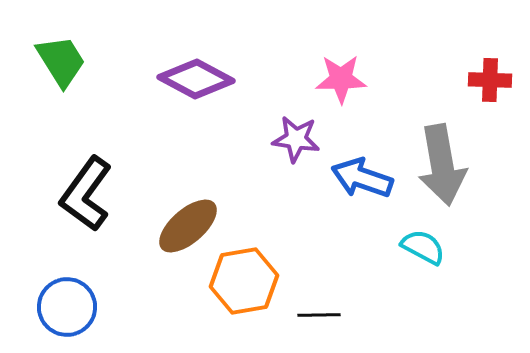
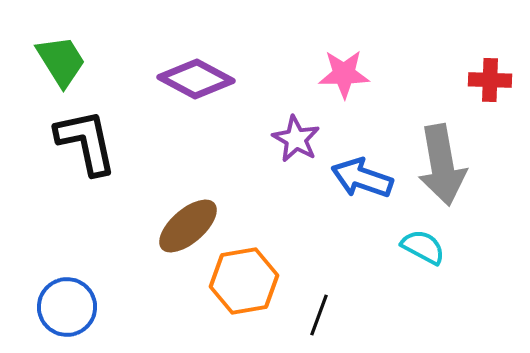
pink star: moved 3 px right, 5 px up
purple star: rotated 21 degrees clockwise
black L-shape: moved 52 px up; rotated 132 degrees clockwise
black line: rotated 69 degrees counterclockwise
